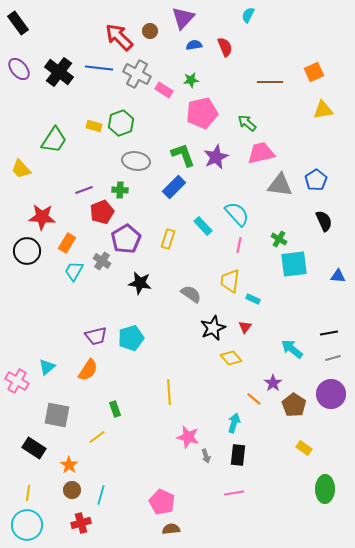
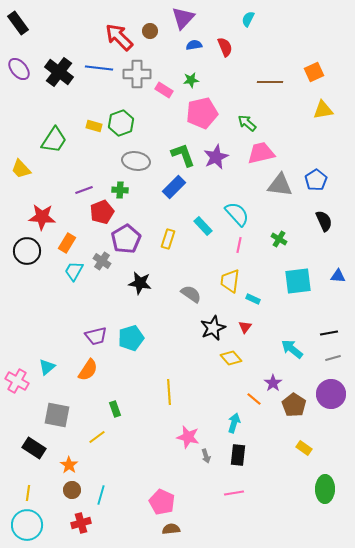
cyan semicircle at (248, 15): moved 4 px down
gray cross at (137, 74): rotated 28 degrees counterclockwise
cyan square at (294, 264): moved 4 px right, 17 px down
